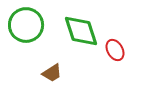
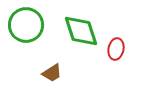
red ellipse: moved 1 px right, 1 px up; rotated 40 degrees clockwise
